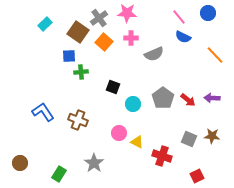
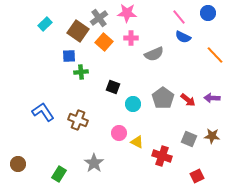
brown square: moved 1 px up
brown circle: moved 2 px left, 1 px down
